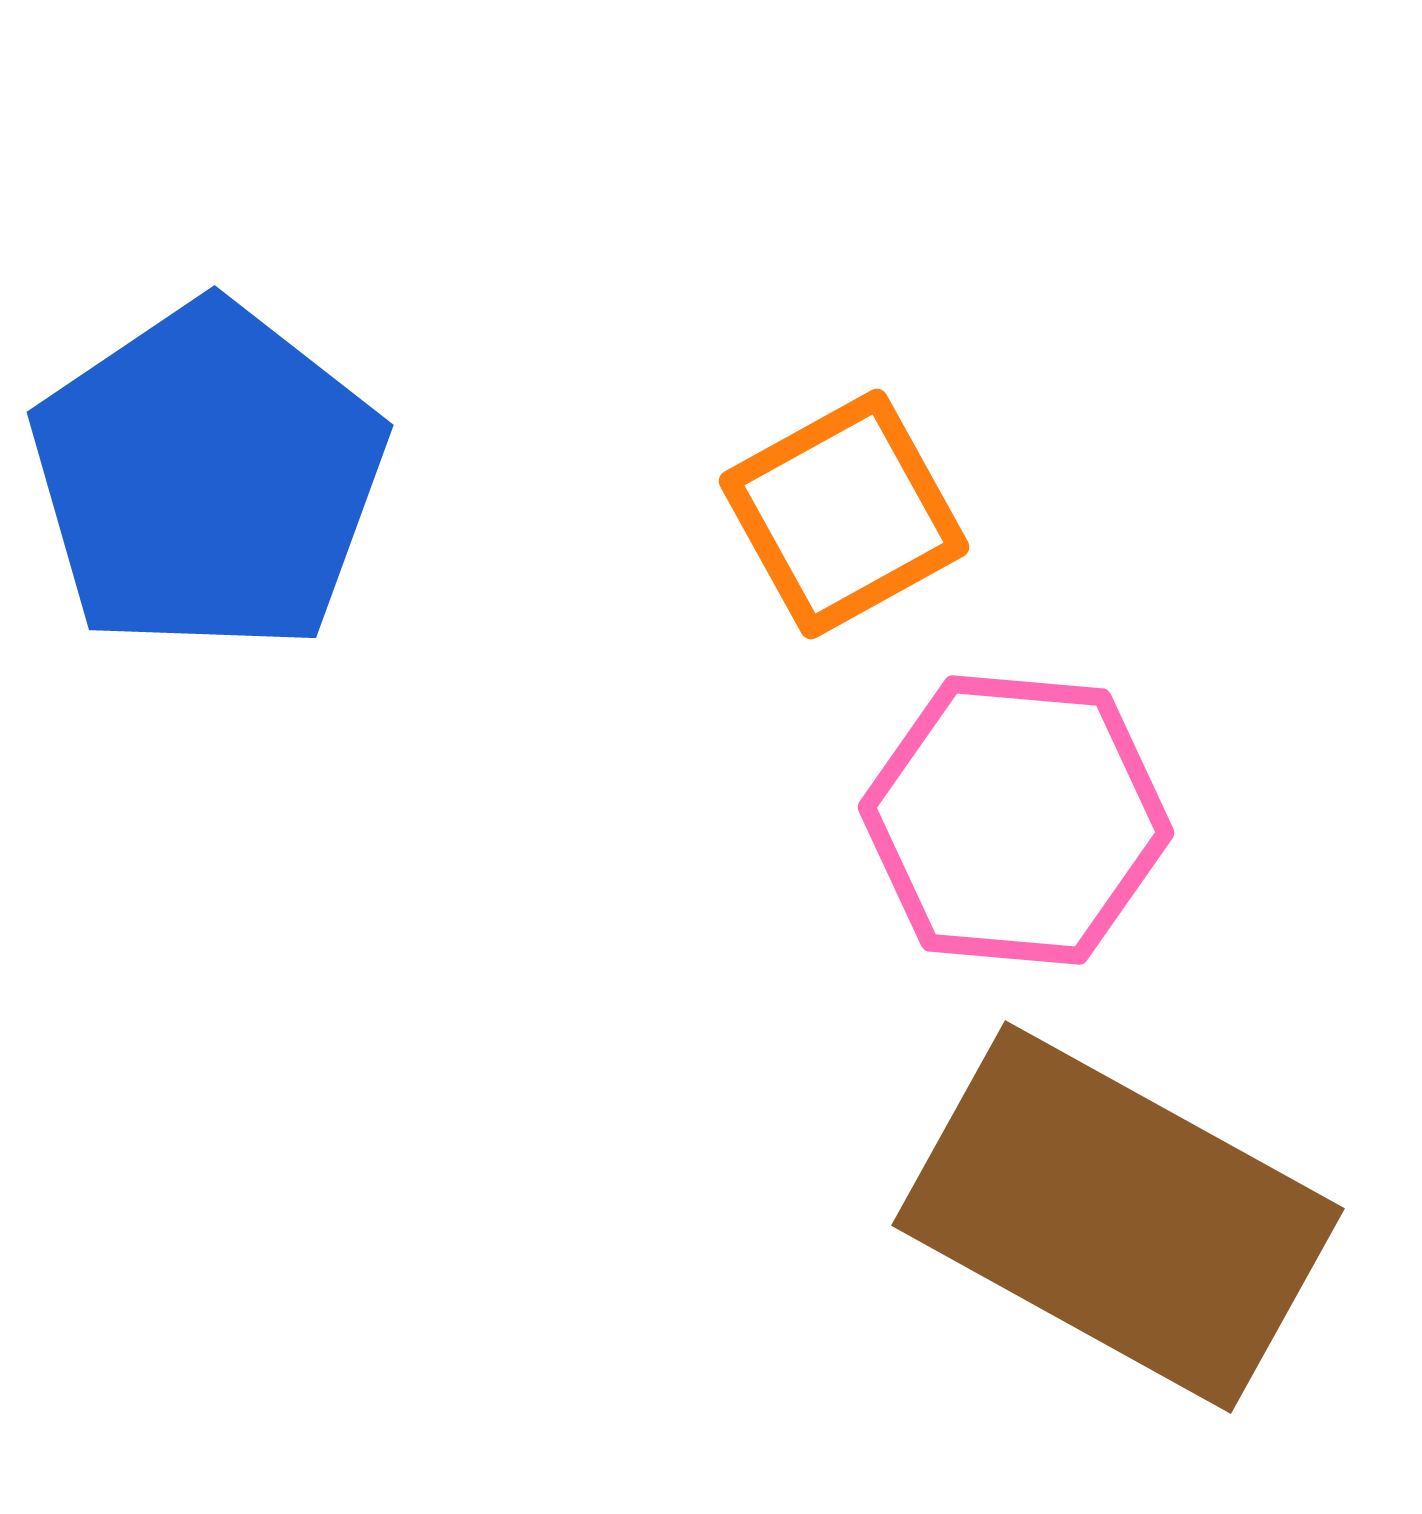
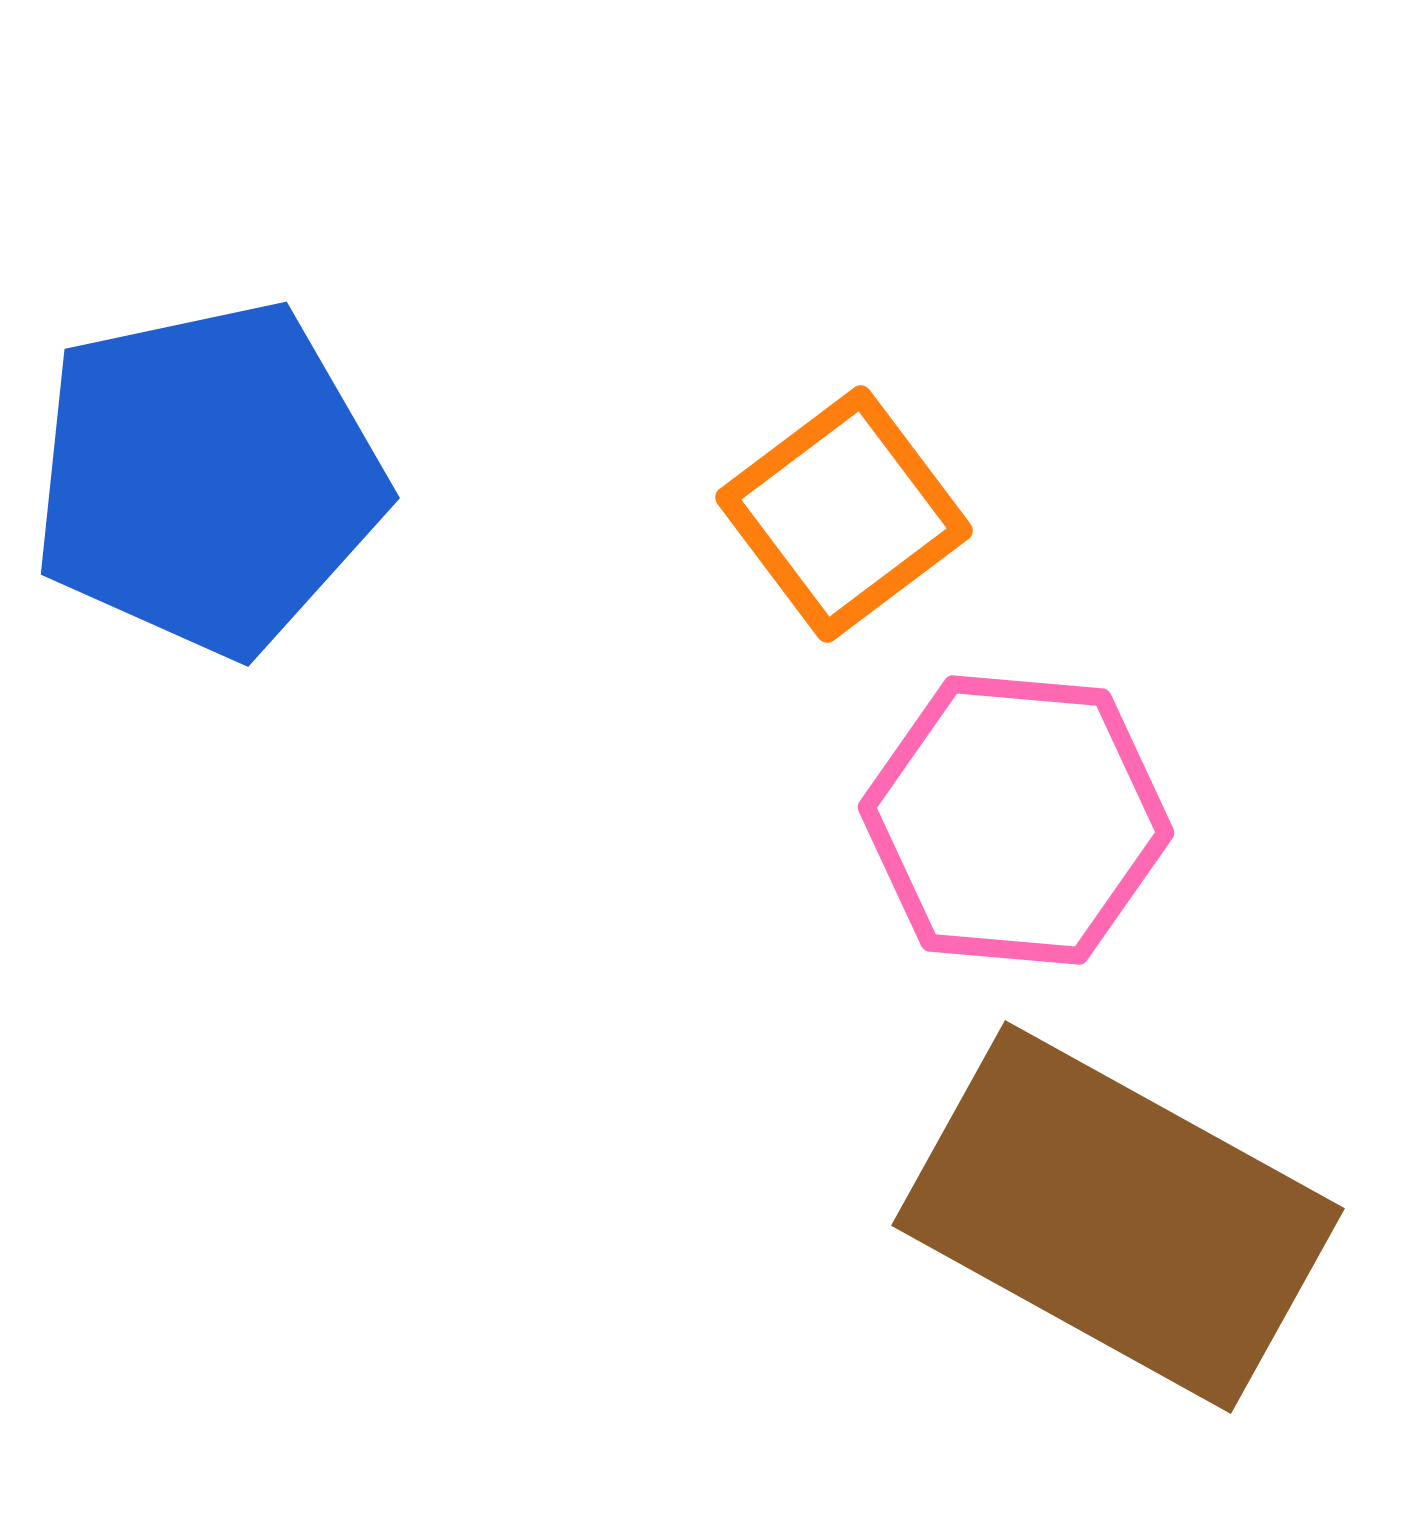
blue pentagon: rotated 22 degrees clockwise
orange square: rotated 8 degrees counterclockwise
